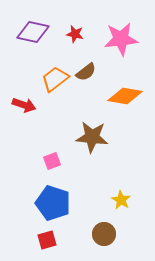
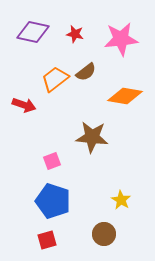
blue pentagon: moved 2 px up
